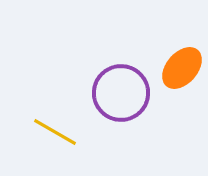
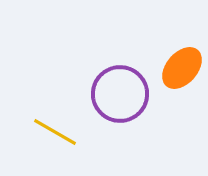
purple circle: moved 1 px left, 1 px down
